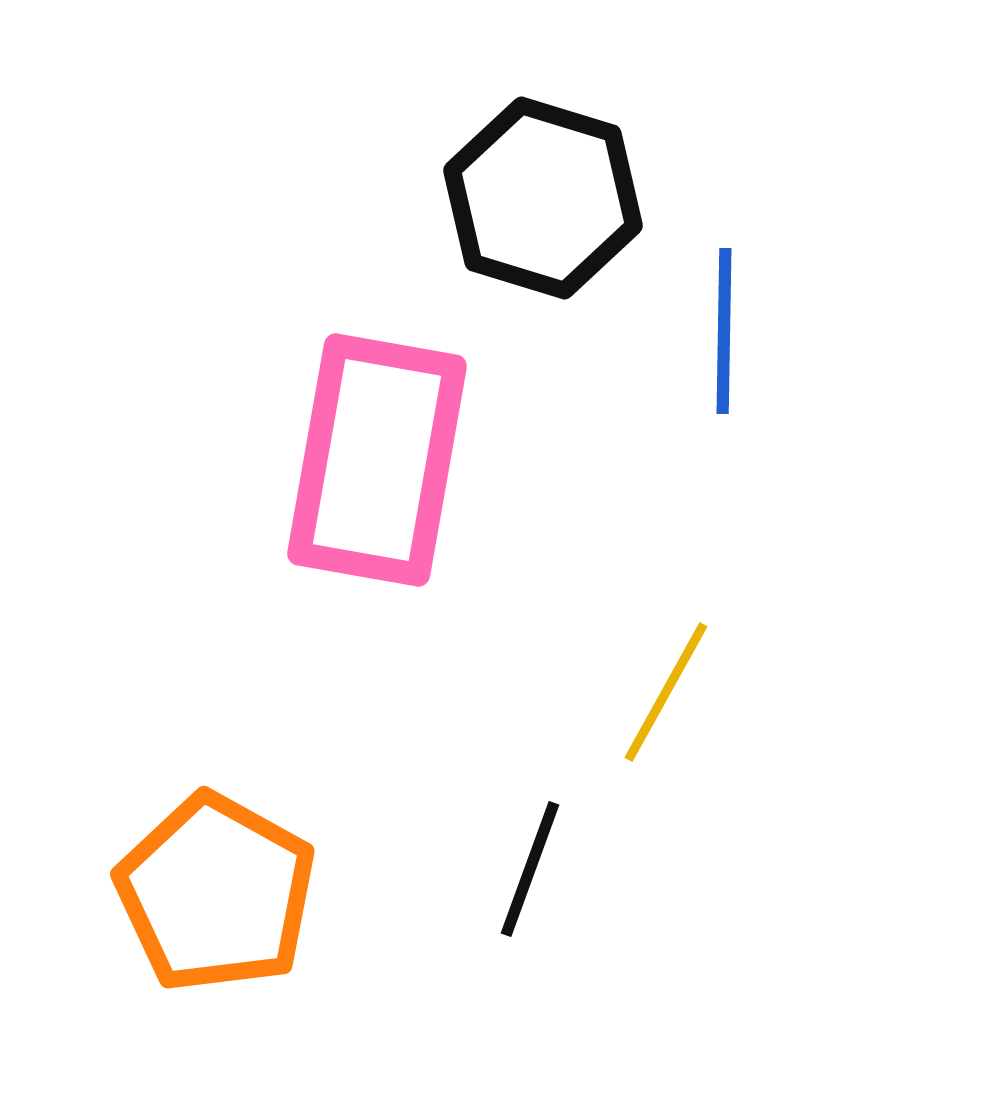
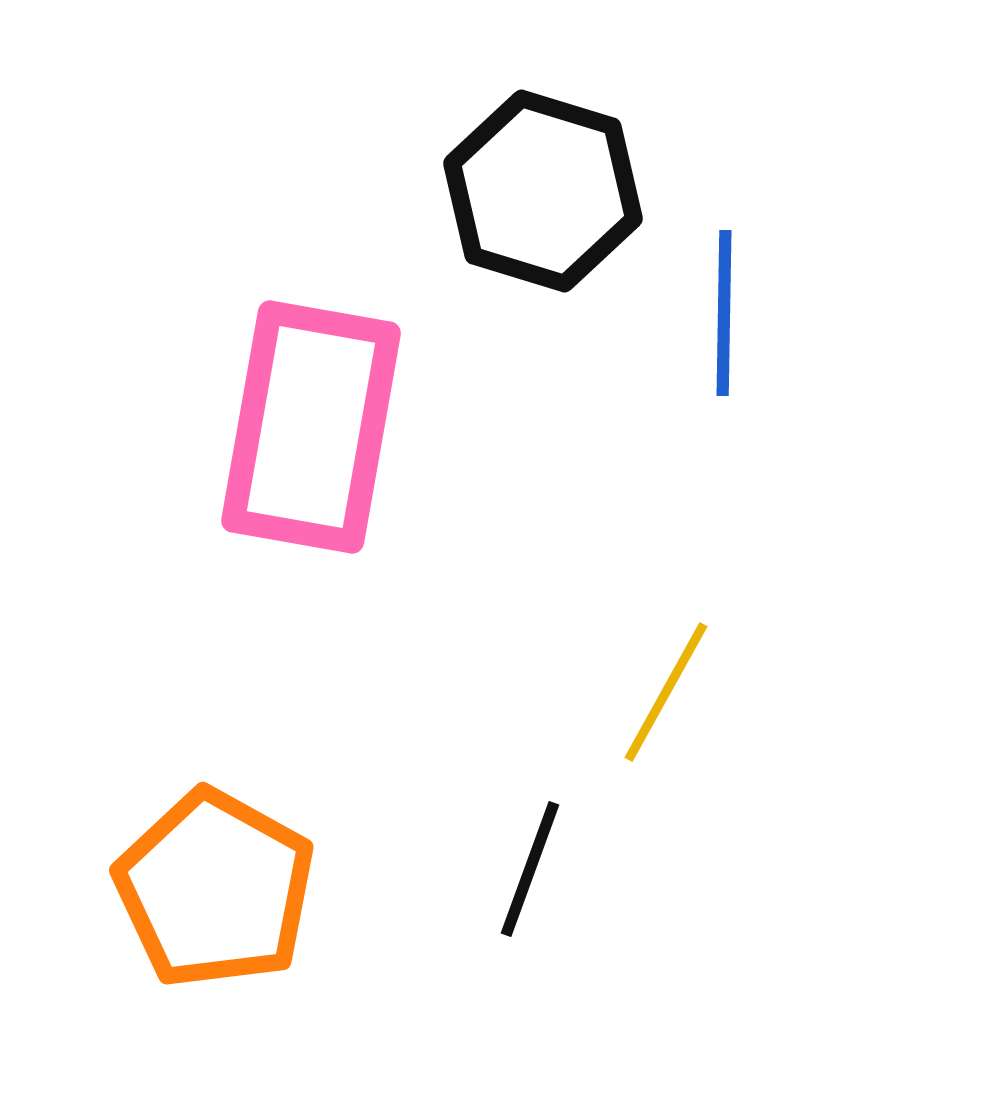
black hexagon: moved 7 px up
blue line: moved 18 px up
pink rectangle: moved 66 px left, 33 px up
orange pentagon: moved 1 px left, 4 px up
